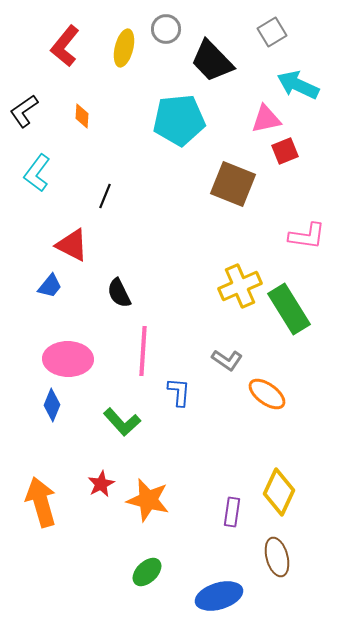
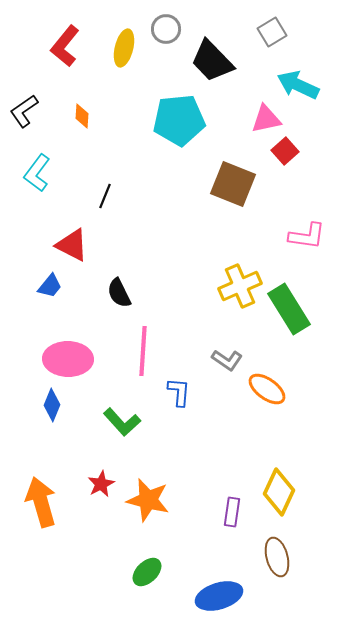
red square: rotated 20 degrees counterclockwise
orange ellipse: moved 5 px up
